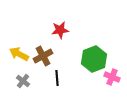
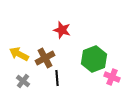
red star: moved 2 px right; rotated 24 degrees clockwise
brown cross: moved 2 px right, 2 px down
